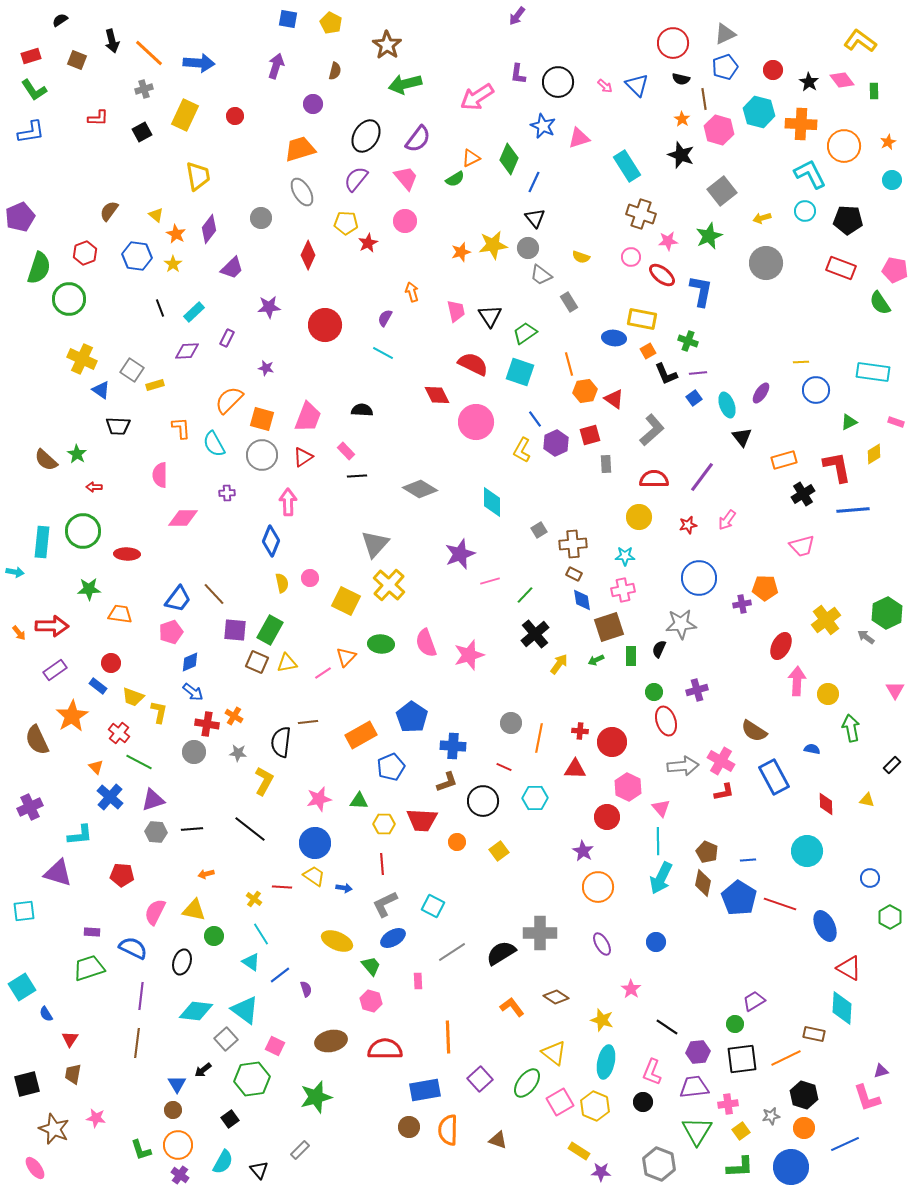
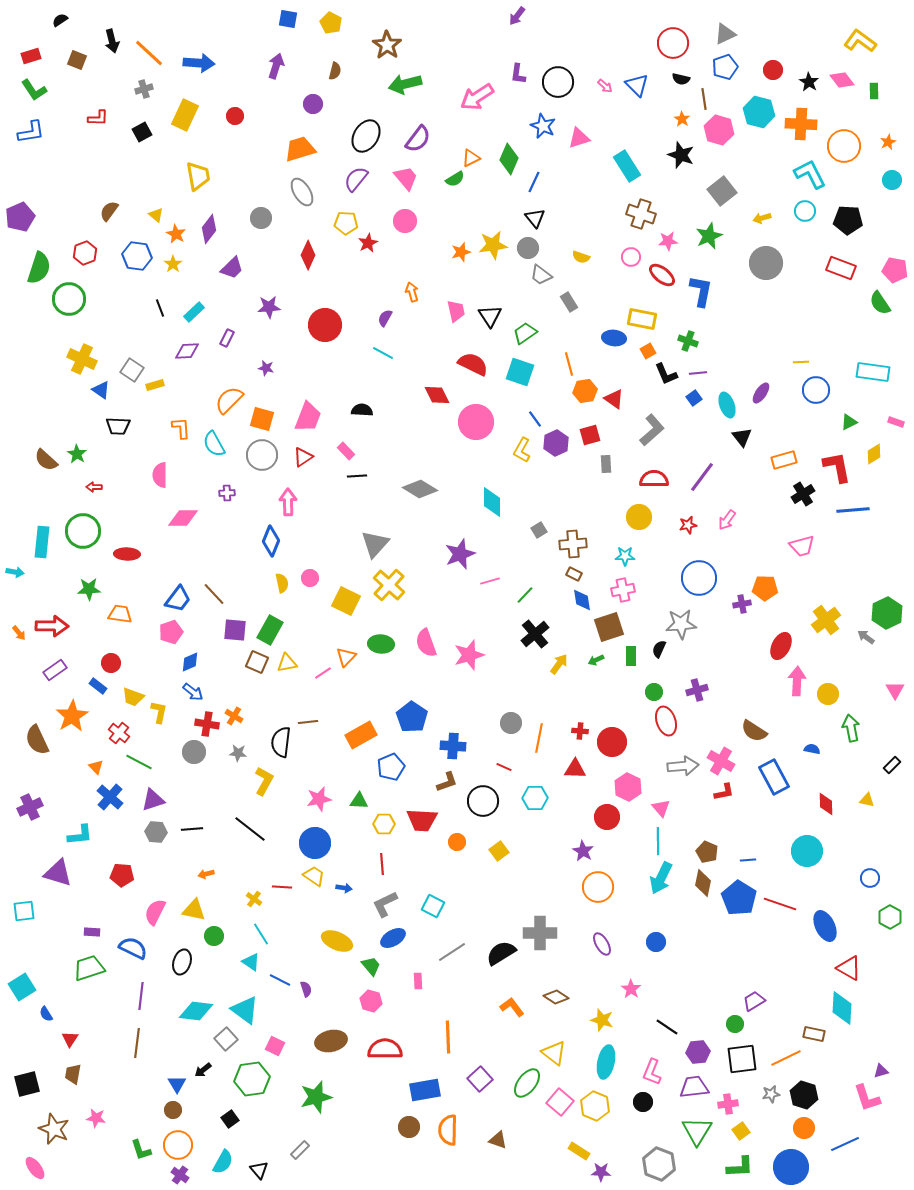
blue line at (280, 975): moved 5 px down; rotated 65 degrees clockwise
pink square at (560, 1102): rotated 20 degrees counterclockwise
gray star at (771, 1116): moved 22 px up
